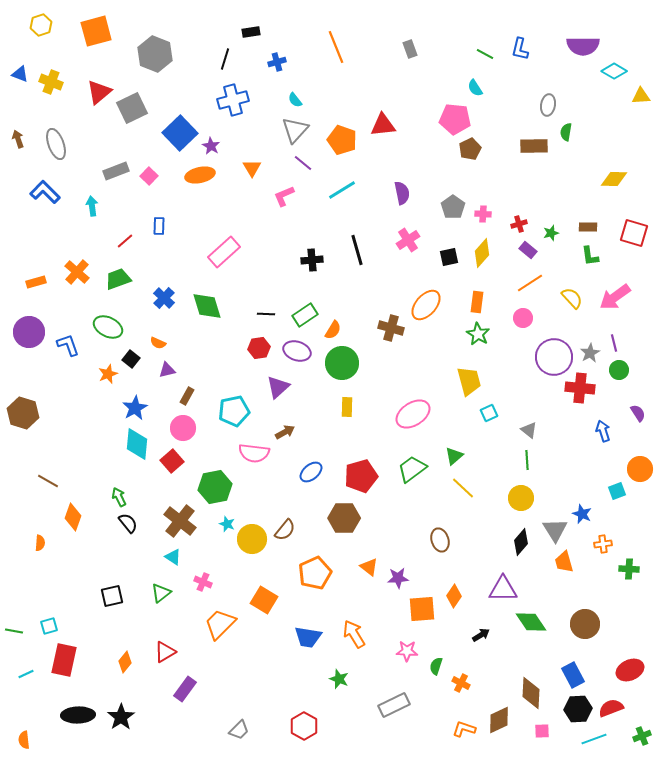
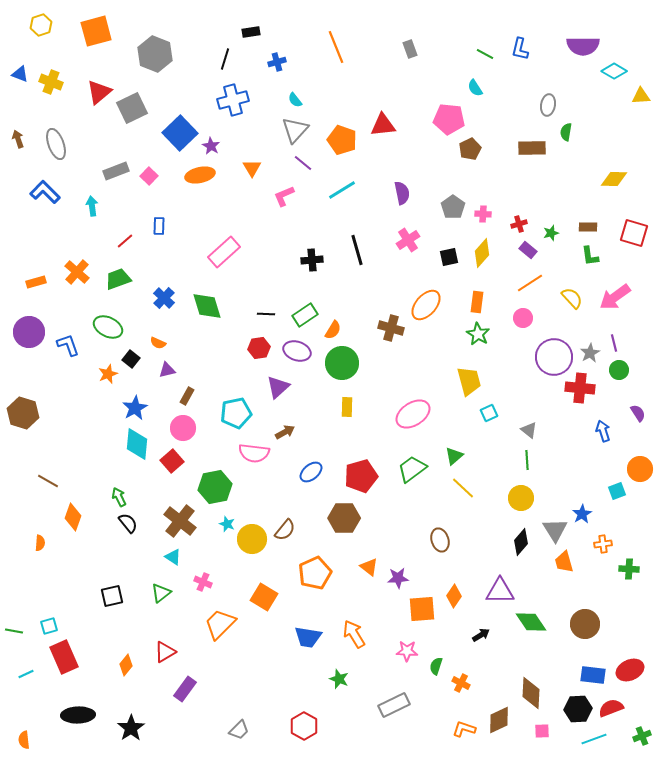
pink pentagon at (455, 119): moved 6 px left
brown rectangle at (534, 146): moved 2 px left, 2 px down
cyan pentagon at (234, 411): moved 2 px right, 2 px down
blue star at (582, 514): rotated 18 degrees clockwise
purple triangle at (503, 589): moved 3 px left, 2 px down
orange square at (264, 600): moved 3 px up
red rectangle at (64, 660): moved 3 px up; rotated 36 degrees counterclockwise
orange diamond at (125, 662): moved 1 px right, 3 px down
blue rectangle at (573, 675): moved 20 px right; rotated 55 degrees counterclockwise
black star at (121, 717): moved 10 px right, 11 px down
